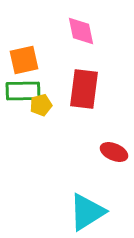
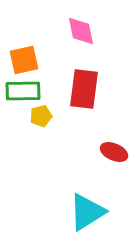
yellow pentagon: moved 11 px down
